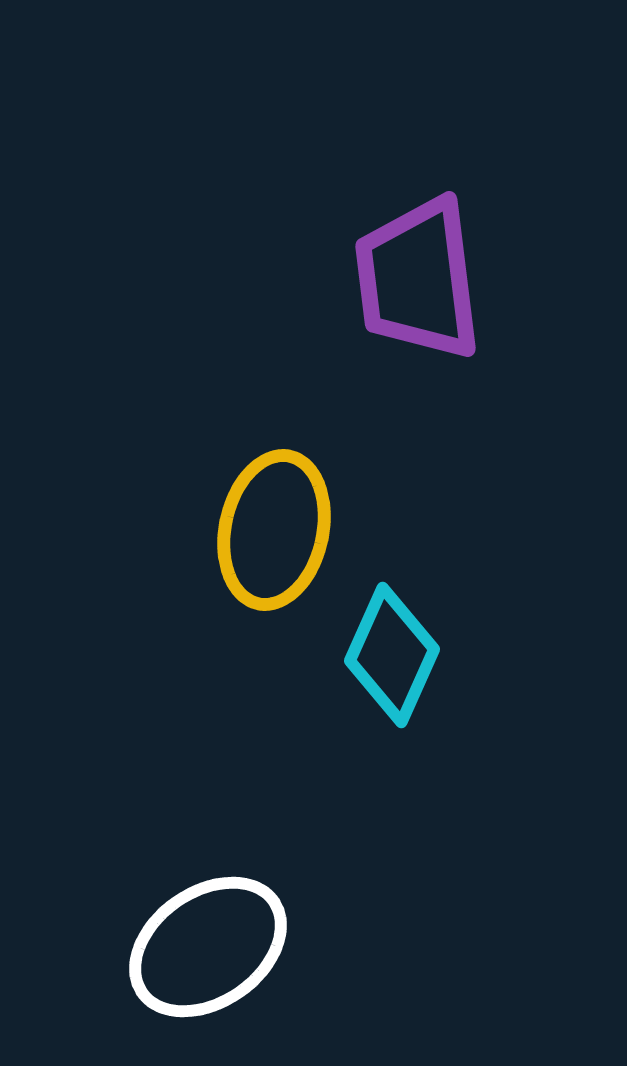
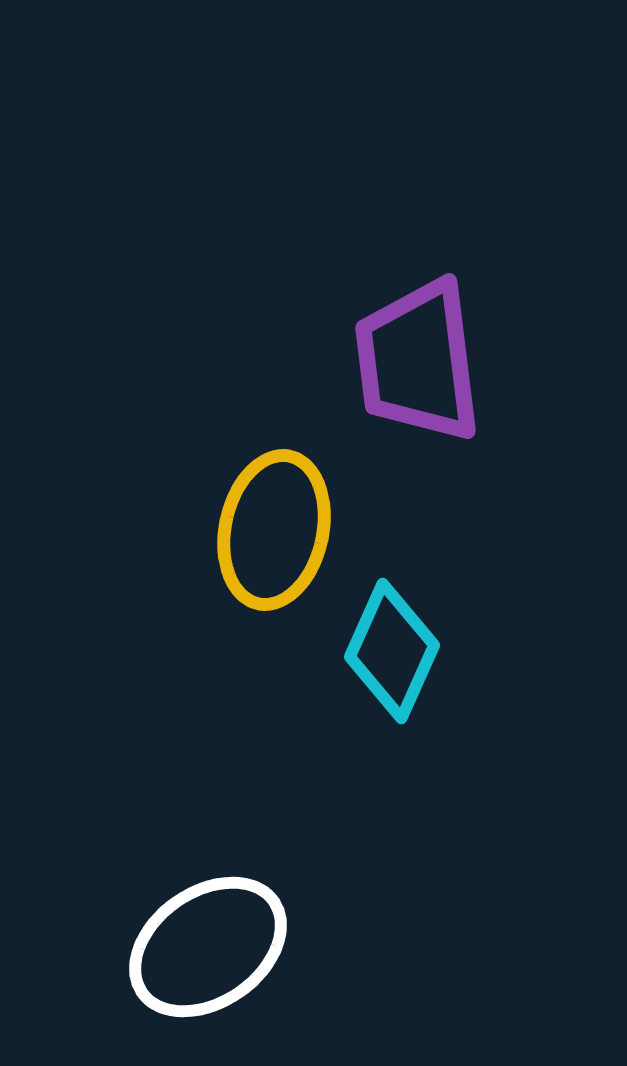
purple trapezoid: moved 82 px down
cyan diamond: moved 4 px up
